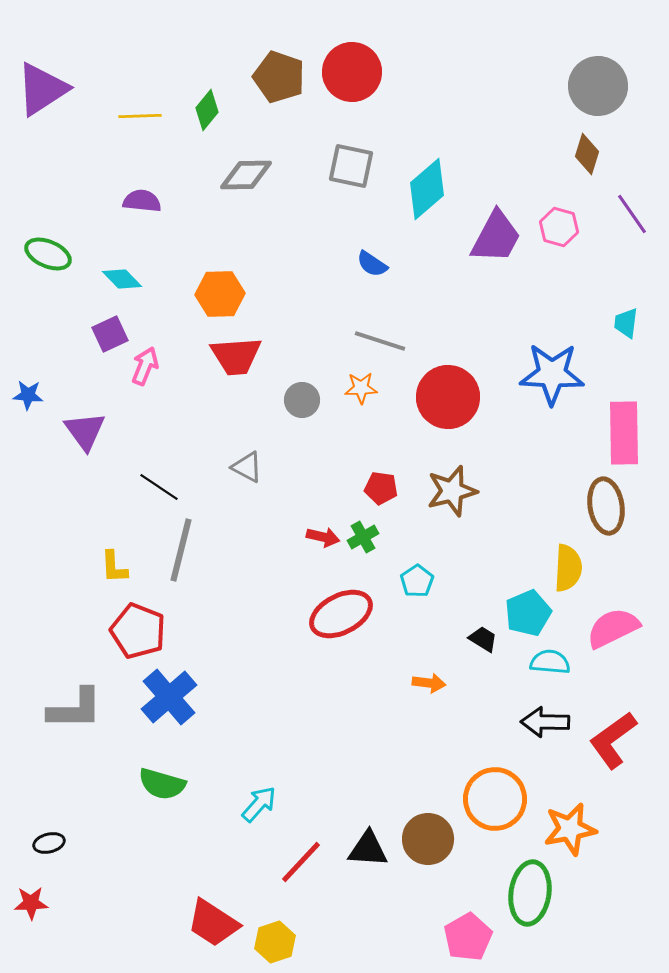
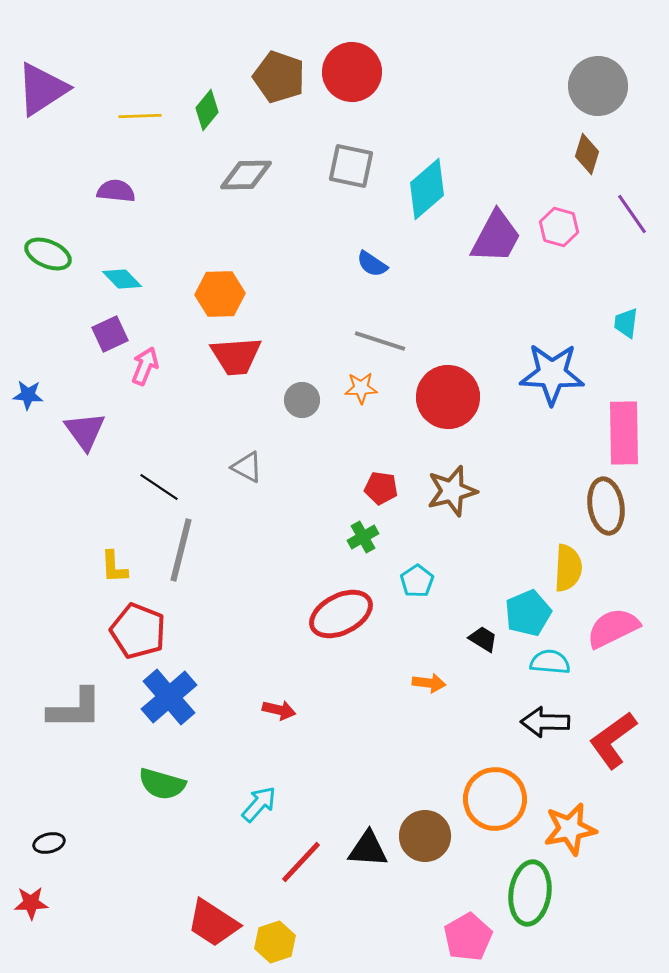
purple semicircle at (142, 201): moved 26 px left, 10 px up
red arrow at (323, 537): moved 44 px left, 173 px down
brown circle at (428, 839): moved 3 px left, 3 px up
